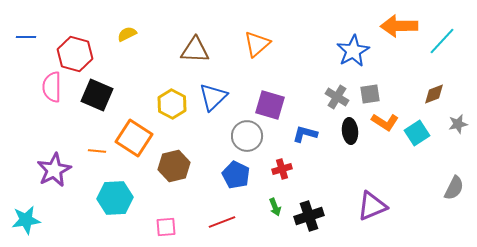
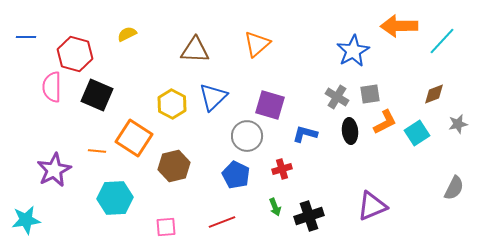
orange L-shape: rotated 60 degrees counterclockwise
